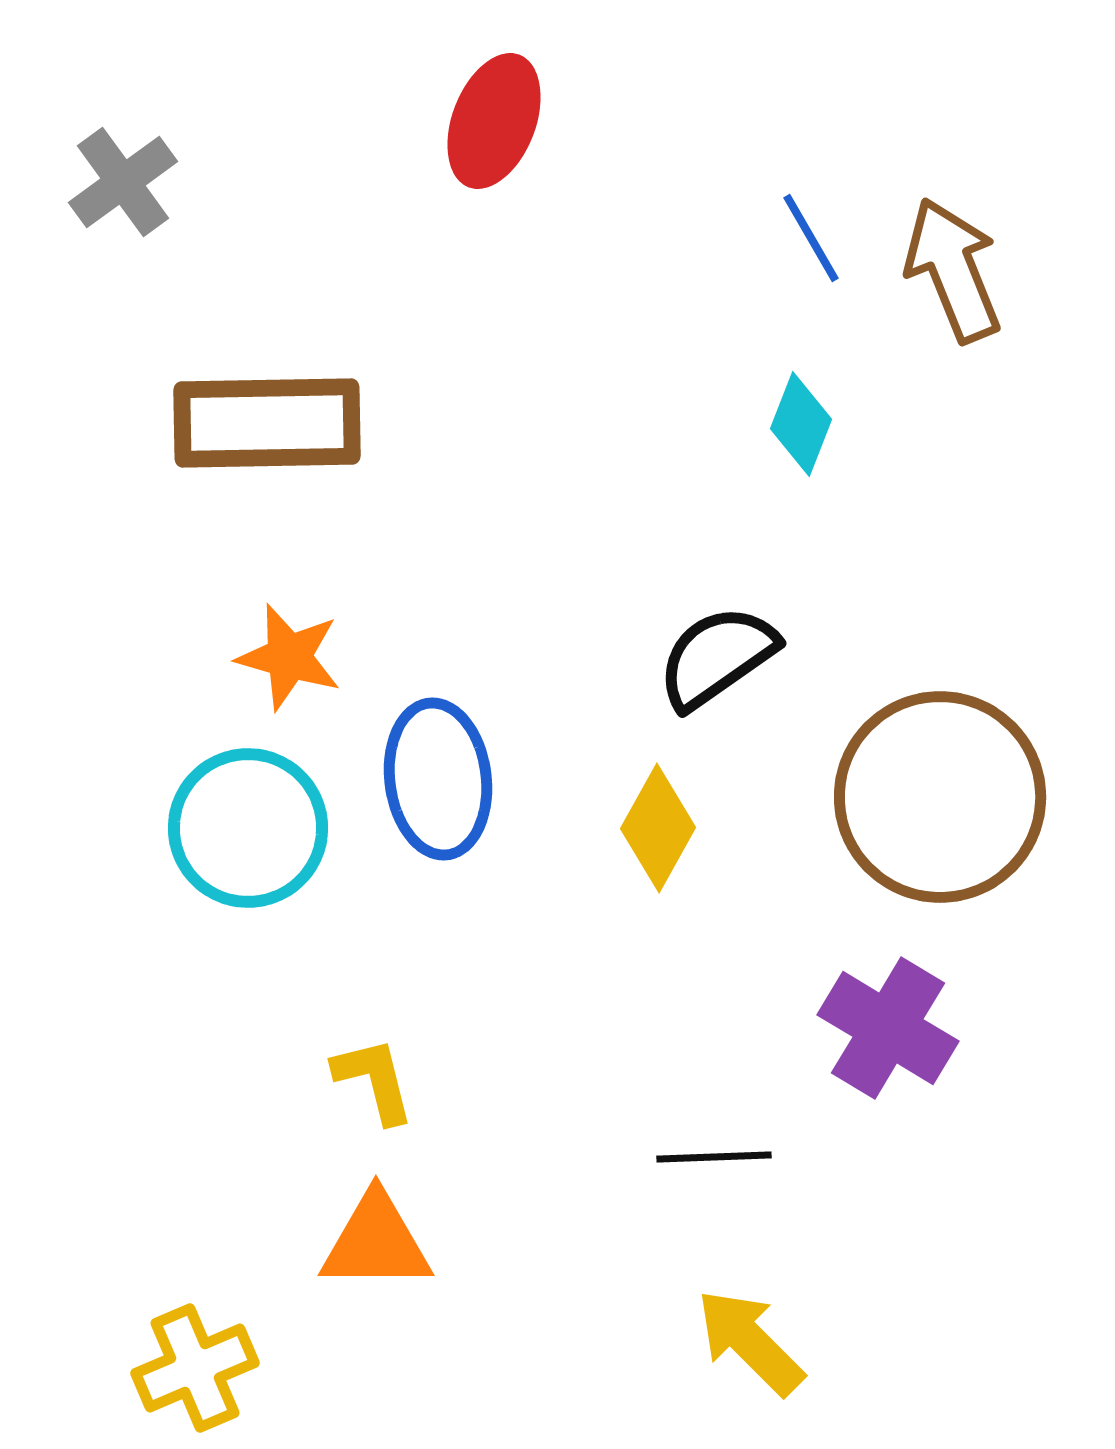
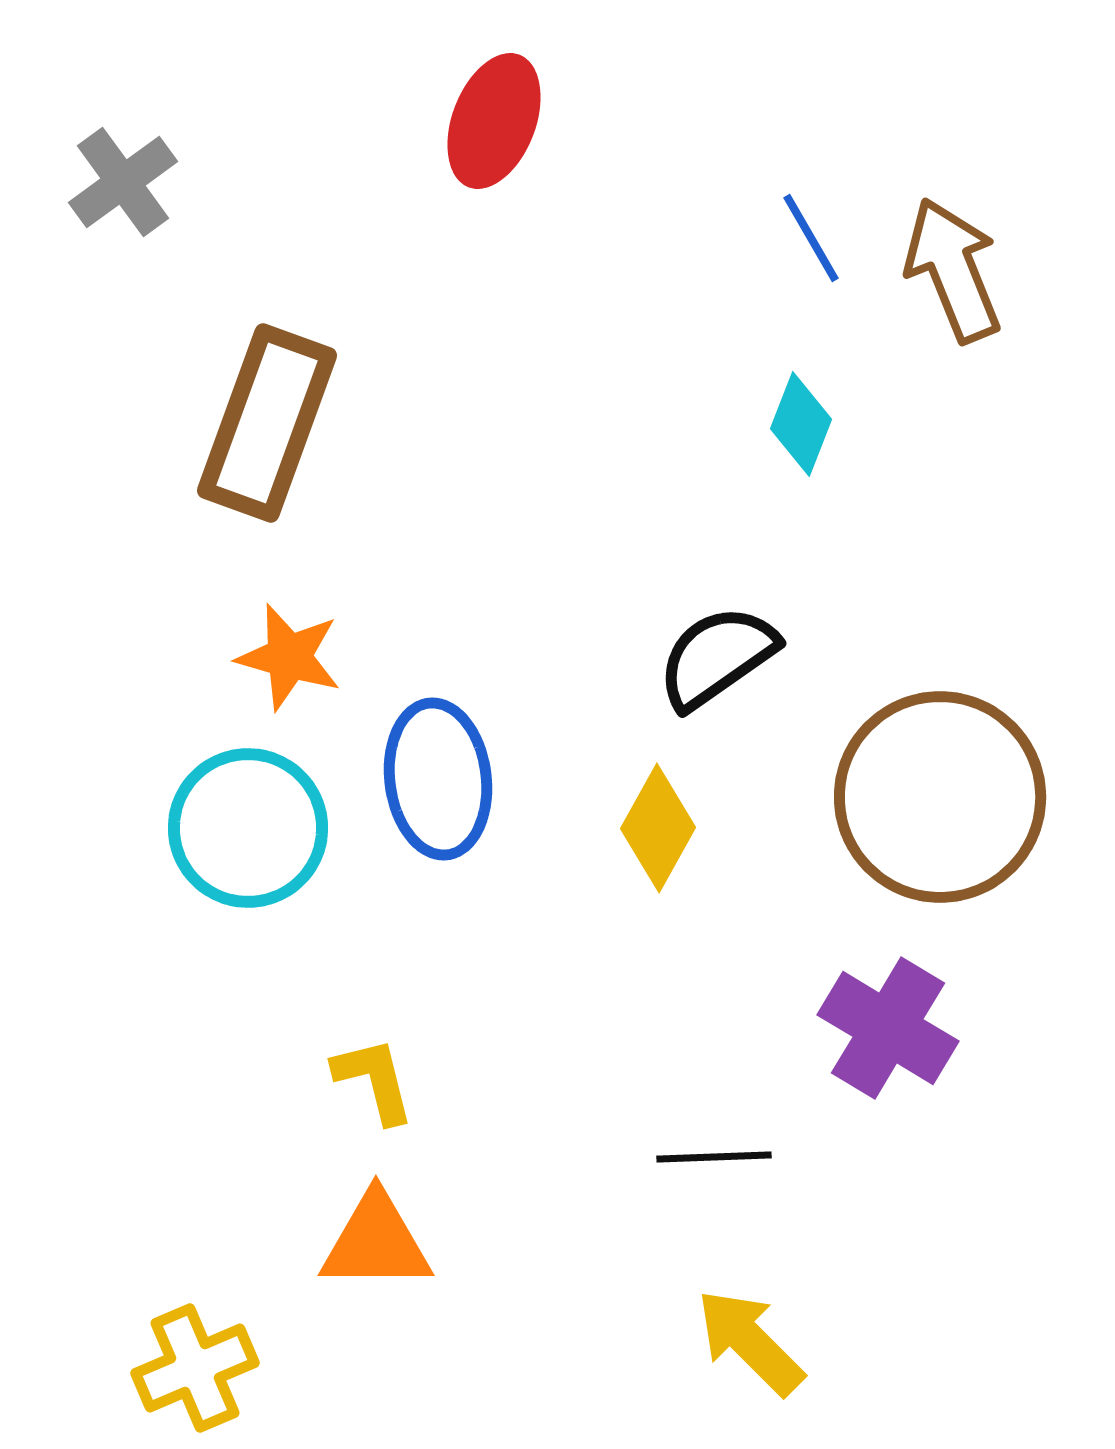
brown rectangle: rotated 69 degrees counterclockwise
